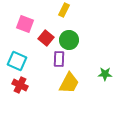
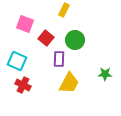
green circle: moved 6 px right
red cross: moved 3 px right
